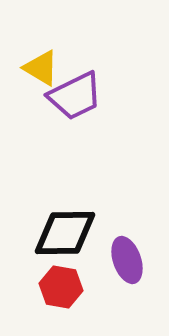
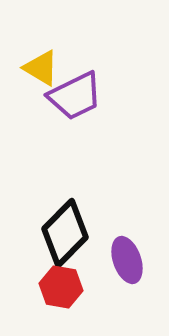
black diamond: rotated 44 degrees counterclockwise
